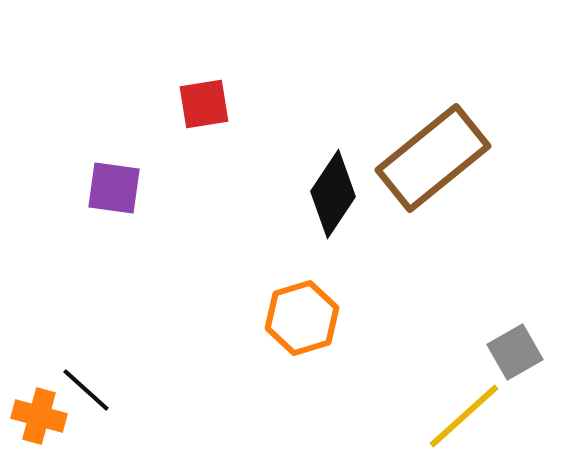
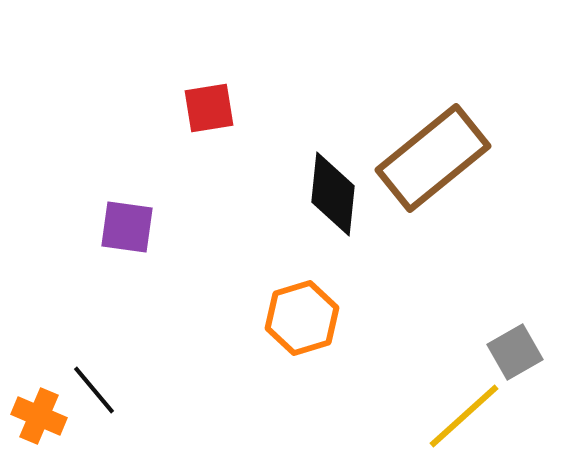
red square: moved 5 px right, 4 px down
purple square: moved 13 px right, 39 px down
black diamond: rotated 28 degrees counterclockwise
black line: moved 8 px right; rotated 8 degrees clockwise
orange cross: rotated 8 degrees clockwise
